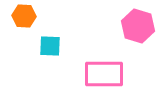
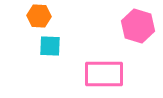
orange hexagon: moved 15 px right
